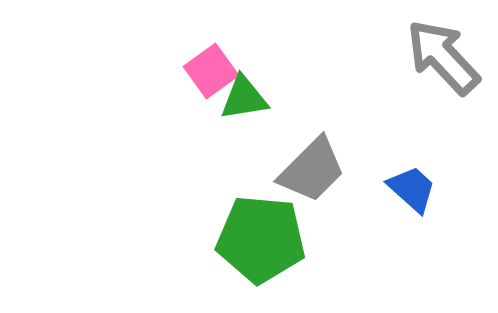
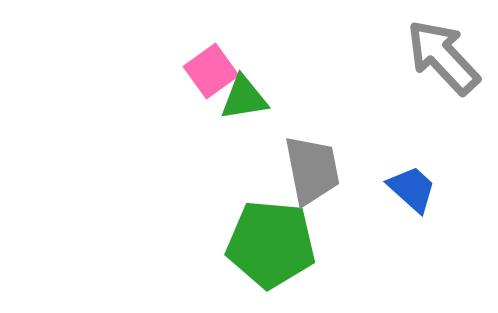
gray trapezoid: rotated 56 degrees counterclockwise
green pentagon: moved 10 px right, 5 px down
